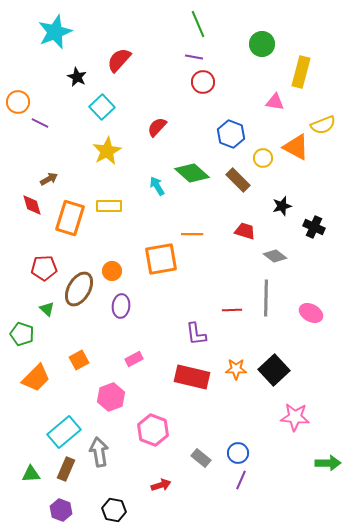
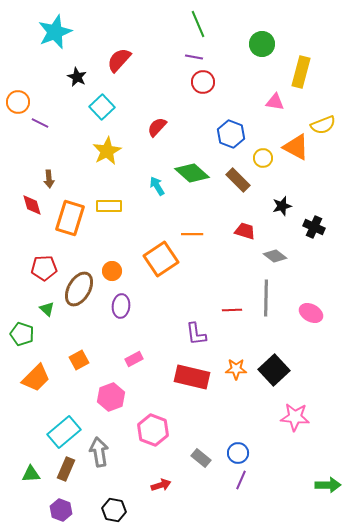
brown arrow at (49, 179): rotated 114 degrees clockwise
orange square at (161, 259): rotated 24 degrees counterclockwise
green arrow at (328, 463): moved 22 px down
